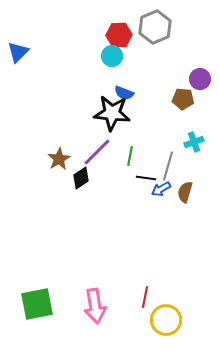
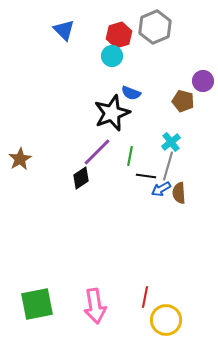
red hexagon: rotated 15 degrees counterclockwise
blue triangle: moved 46 px right, 22 px up; rotated 30 degrees counterclockwise
purple circle: moved 3 px right, 2 px down
blue semicircle: moved 7 px right
brown pentagon: moved 2 px down; rotated 10 degrees clockwise
black star: rotated 27 degrees counterclockwise
cyan cross: moved 23 px left; rotated 18 degrees counterclockwise
brown star: moved 39 px left
black line: moved 2 px up
brown semicircle: moved 6 px left, 1 px down; rotated 20 degrees counterclockwise
